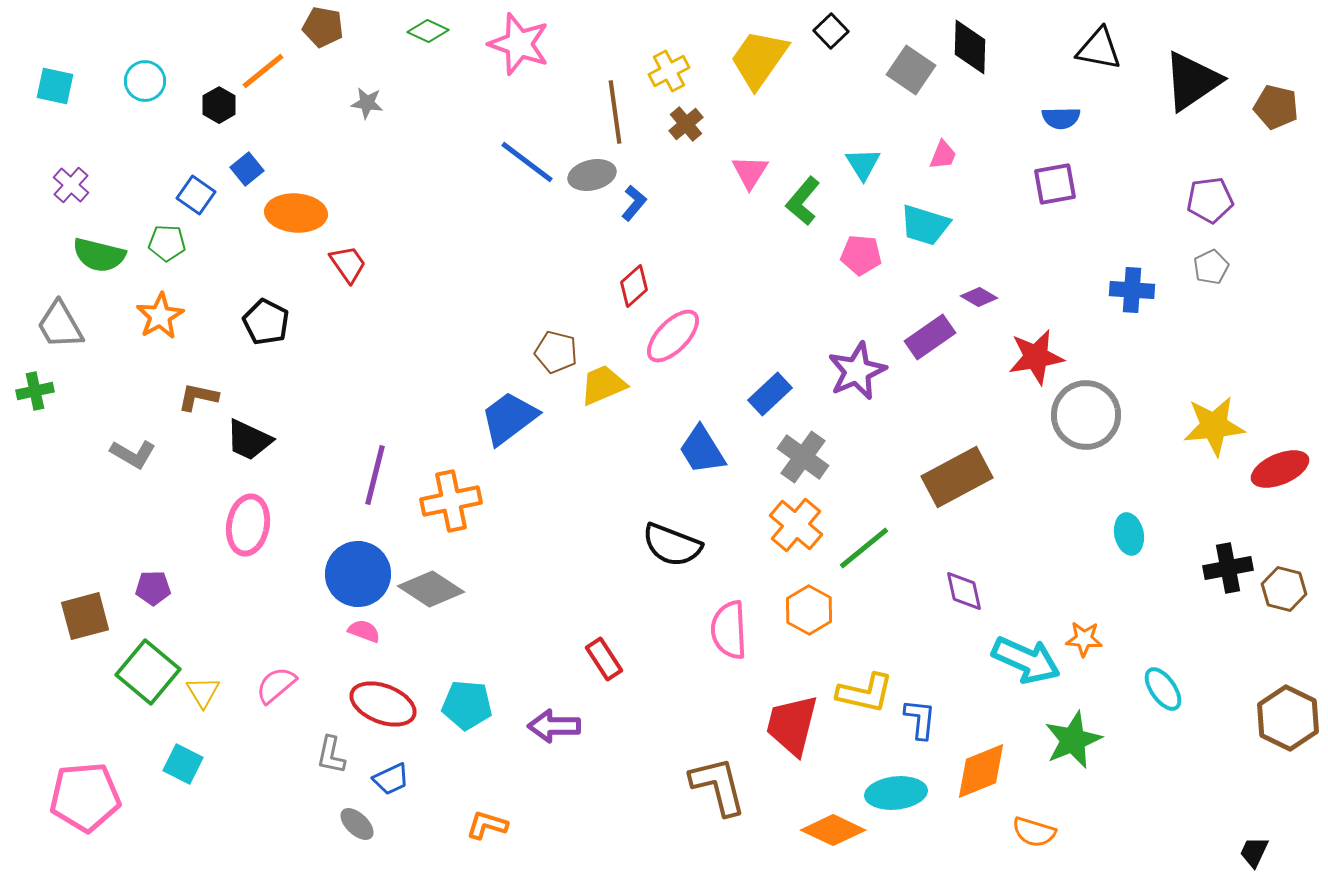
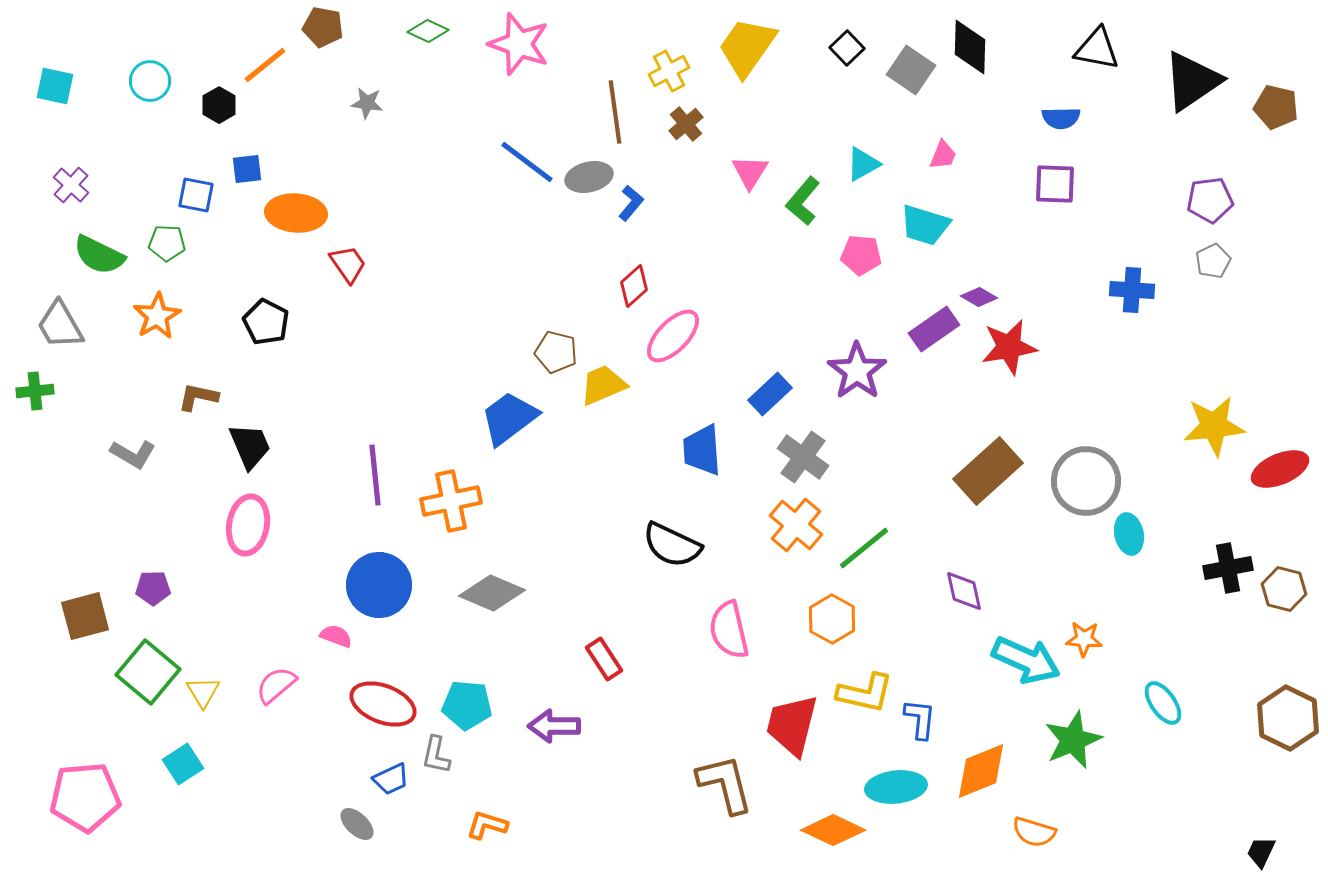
black square at (831, 31): moved 16 px right, 17 px down
black triangle at (1099, 49): moved 2 px left
yellow trapezoid at (759, 59): moved 12 px left, 12 px up
orange line at (263, 71): moved 2 px right, 6 px up
cyan circle at (145, 81): moved 5 px right
cyan triangle at (863, 164): rotated 33 degrees clockwise
blue square at (247, 169): rotated 32 degrees clockwise
gray ellipse at (592, 175): moved 3 px left, 2 px down
purple square at (1055, 184): rotated 12 degrees clockwise
blue square at (196, 195): rotated 24 degrees counterclockwise
blue L-shape at (634, 203): moved 3 px left
green semicircle at (99, 255): rotated 12 degrees clockwise
gray pentagon at (1211, 267): moved 2 px right, 6 px up
orange star at (160, 316): moved 3 px left
purple rectangle at (930, 337): moved 4 px right, 8 px up
red star at (1036, 357): moved 27 px left, 10 px up
purple star at (857, 371): rotated 12 degrees counterclockwise
green cross at (35, 391): rotated 6 degrees clockwise
gray circle at (1086, 415): moved 66 px down
black trapezoid at (249, 440): moved 1 px right, 6 px down; rotated 138 degrees counterclockwise
blue trapezoid at (702, 450): rotated 28 degrees clockwise
purple line at (375, 475): rotated 20 degrees counterclockwise
brown rectangle at (957, 477): moved 31 px right, 6 px up; rotated 14 degrees counterclockwise
black semicircle at (672, 545): rotated 4 degrees clockwise
blue circle at (358, 574): moved 21 px right, 11 px down
gray diamond at (431, 589): moved 61 px right, 4 px down; rotated 10 degrees counterclockwise
orange hexagon at (809, 610): moved 23 px right, 9 px down
pink semicircle at (729, 630): rotated 10 degrees counterclockwise
pink semicircle at (364, 631): moved 28 px left, 5 px down
cyan ellipse at (1163, 689): moved 14 px down
gray L-shape at (331, 755): moved 105 px right
cyan square at (183, 764): rotated 30 degrees clockwise
brown L-shape at (718, 786): moved 7 px right, 2 px up
cyan ellipse at (896, 793): moved 6 px up
black trapezoid at (1254, 852): moved 7 px right
